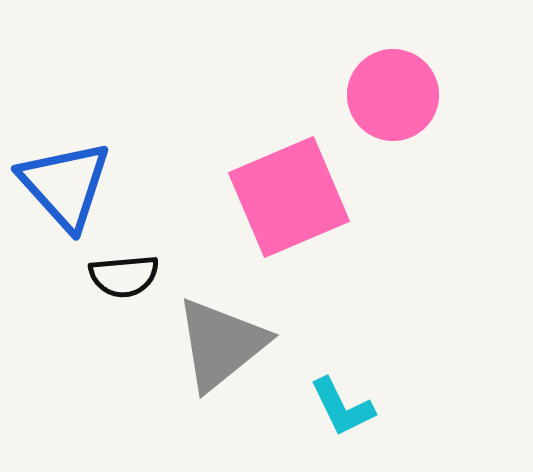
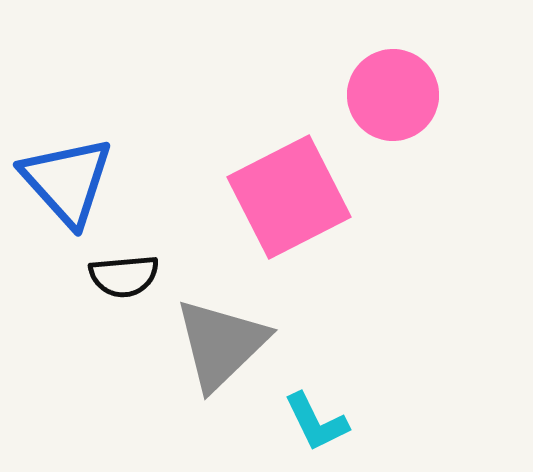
blue triangle: moved 2 px right, 4 px up
pink square: rotated 4 degrees counterclockwise
gray triangle: rotated 5 degrees counterclockwise
cyan L-shape: moved 26 px left, 15 px down
